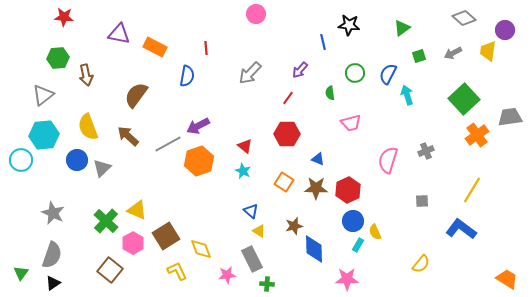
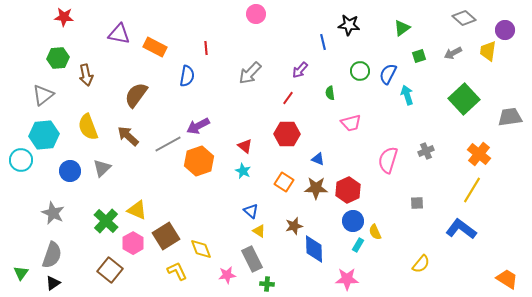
green circle at (355, 73): moved 5 px right, 2 px up
orange cross at (477, 135): moved 2 px right, 19 px down; rotated 15 degrees counterclockwise
blue circle at (77, 160): moved 7 px left, 11 px down
gray square at (422, 201): moved 5 px left, 2 px down
